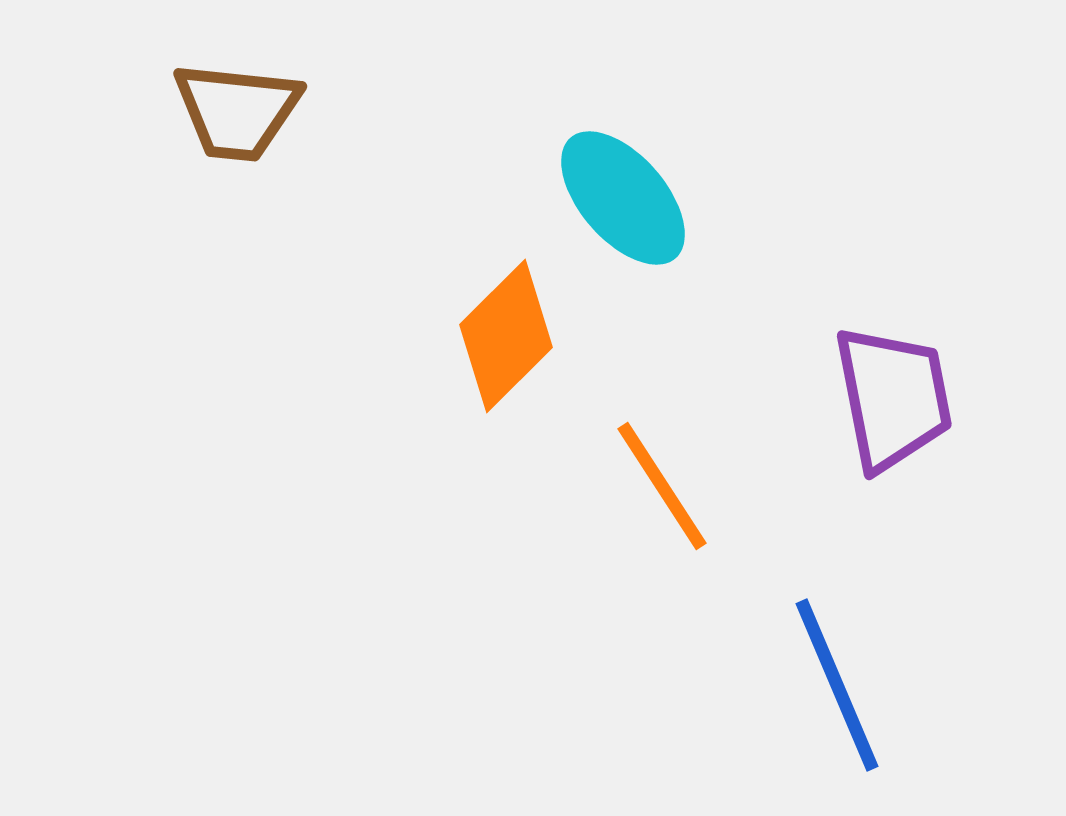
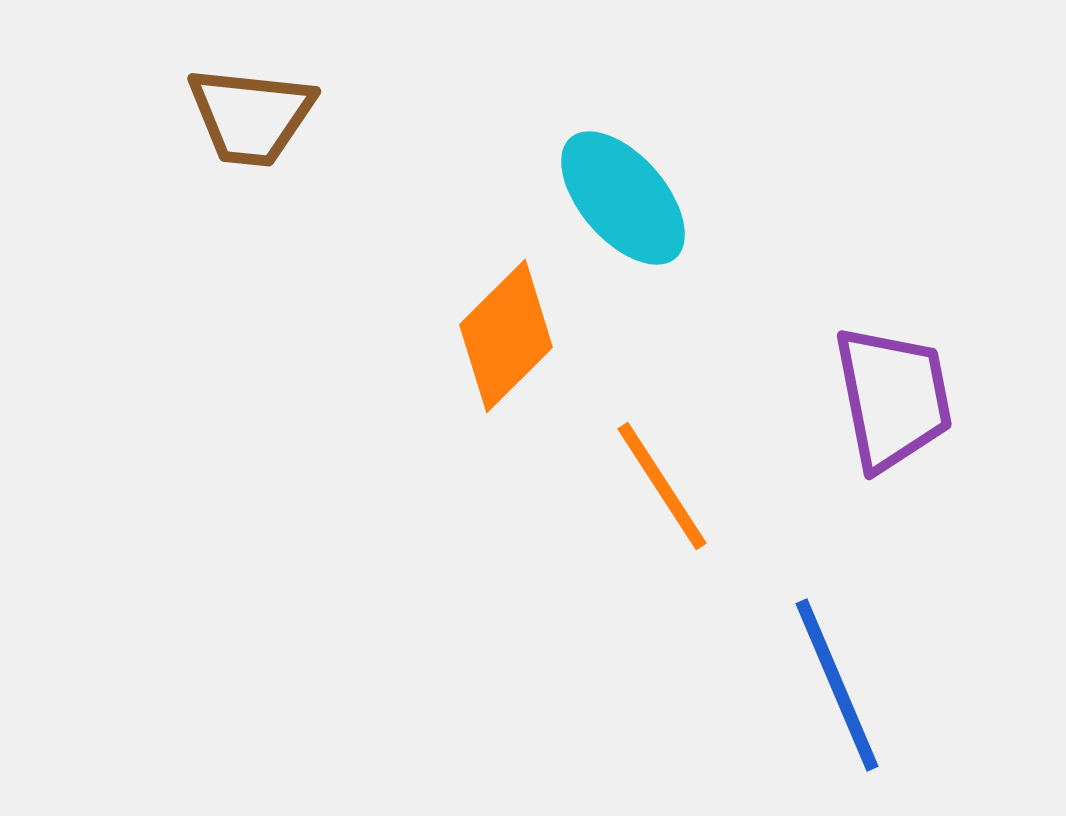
brown trapezoid: moved 14 px right, 5 px down
